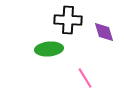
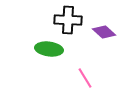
purple diamond: rotated 30 degrees counterclockwise
green ellipse: rotated 12 degrees clockwise
